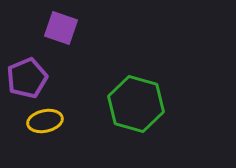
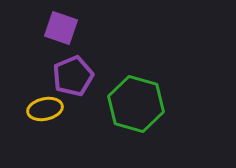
purple pentagon: moved 46 px right, 2 px up
yellow ellipse: moved 12 px up
